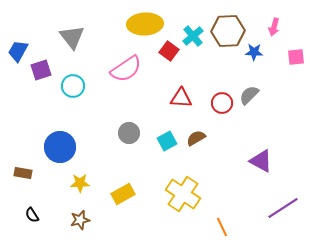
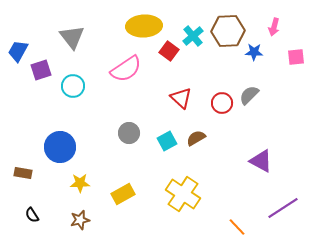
yellow ellipse: moved 1 px left, 2 px down
red triangle: rotated 40 degrees clockwise
orange line: moved 15 px right; rotated 18 degrees counterclockwise
